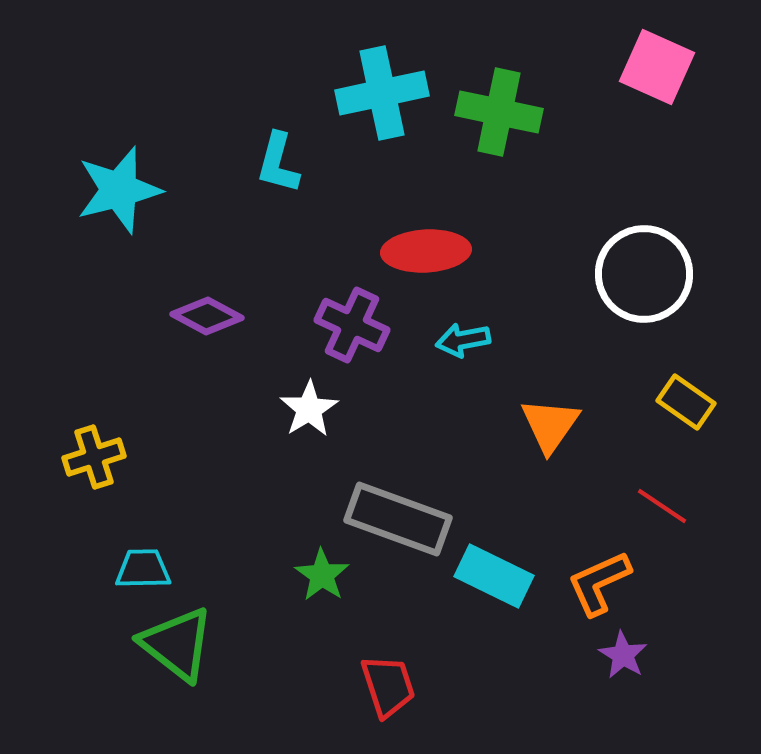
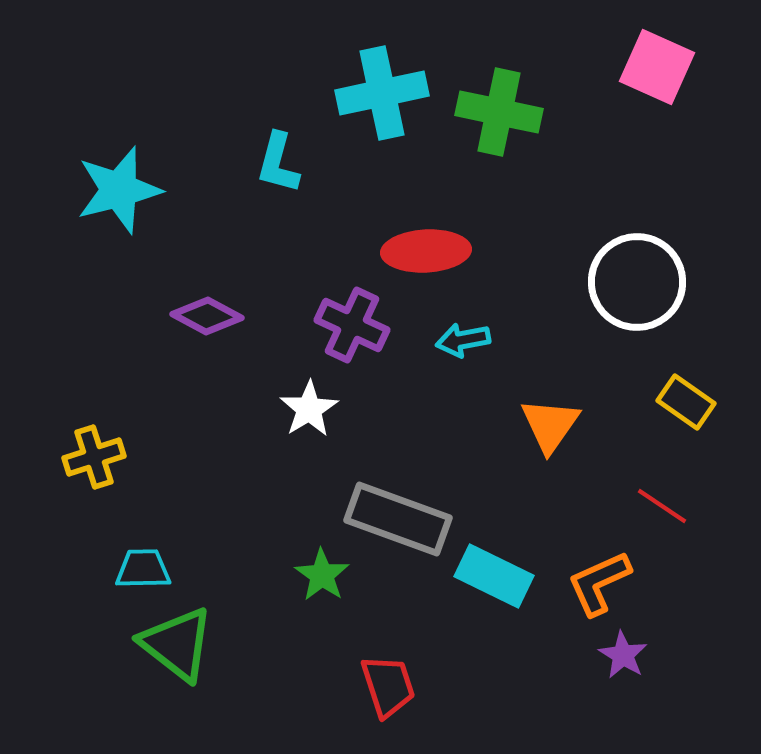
white circle: moved 7 px left, 8 px down
